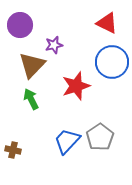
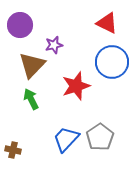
blue trapezoid: moved 1 px left, 2 px up
